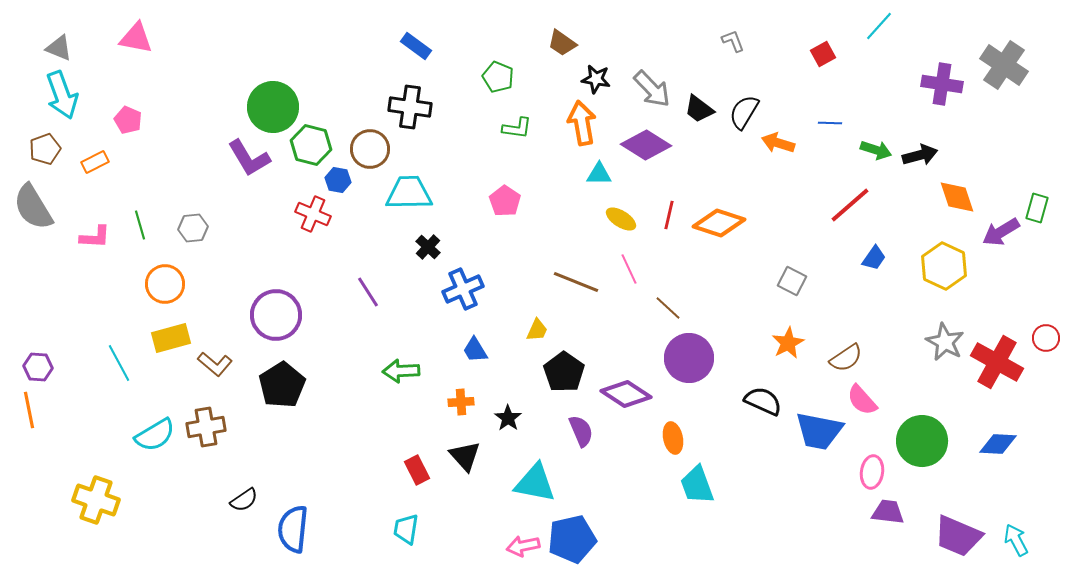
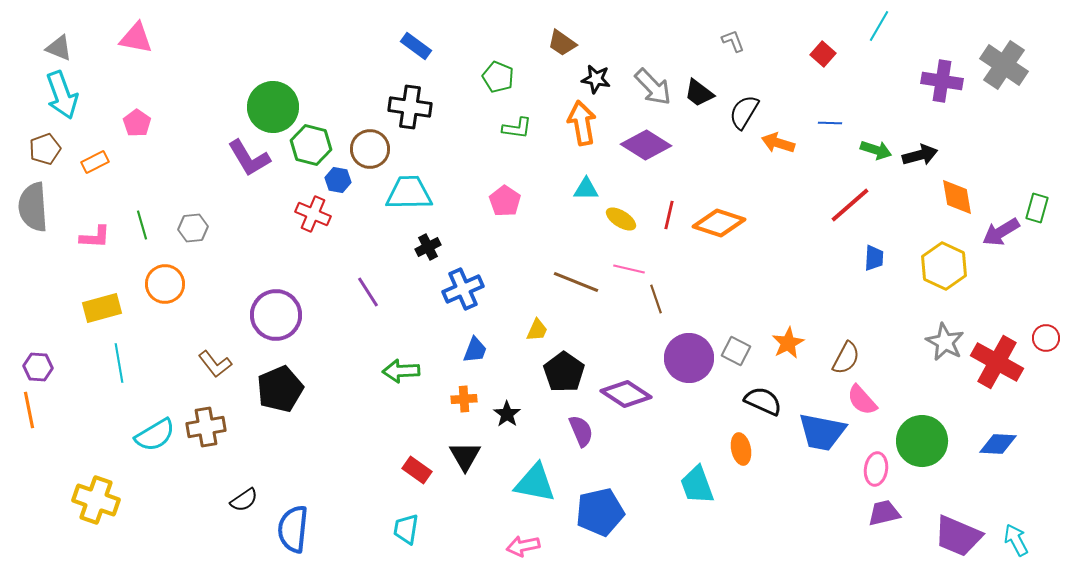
cyan line at (879, 26): rotated 12 degrees counterclockwise
red square at (823, 54): rotated 20 degrees counterclockwise
purple cross at (942, 84): moved 3 px up
gray arrow at (652, 89): moved 1 px right, 2 px up
black trapezoid at (699, 109): moved 16 px up
pink pentagon at (128, 120): moved 9 px right, 3 px down; rotated 12 degrees clockwise
cyan triangle at (599, 174): moved 13 px left, 15 px down
orange diamond at (957, 197): rotated 9 degrees clockwise
gray semicircle at (33, 207): rotated 27 degrees clockwise
green line at (140, 225): moved 2 px right
black cross at (428, 247): rotated 20 degrees clockwise
blue trapezoid at (874, 258): rotated 32 degrees counterclockwise
pink line at (629, 269): rotated 52 degrees counterclockwise
gray square at (792, 281): moved 56 px left, 70 px down
brown line at (668, 308): moved 12 px left, 9 px up; rotated 28 degrees clockwise
yellow rectangle at (171, 338): moved 69 px left, 30 px up
blue trapezoid at (475, 350): rotated 128 degrees counterclockwise
brown semicircle at (846, 358): rotated 28 degrees counterclockwise
cyan line at (119, 363): rotated 18 degrees clockwise
brown L-shape at (215, 364): rotated 12 degrees clockwise
black pentagon at (282, 385): moved 2 px left, 4 px down; rotated 9 degrees clockwise
orange cross at (461, 402): moved 3 px right, 3 px up
black star at (508, 418): moved 1 px left, 4 px up
blue trapezoid at (819, 431): moved 3 px right, 1 px down
orange ellipse at (673, 438): moved 68 px right, 11 px down
black triangle at (465, 456): rotated 12 degrees clockwise
red rectangle at (417, 470): rotated 28 degrees counterclockwise
pink ellipse at (872, 472): moved 4 px right, 3 px up
purple trapezoid at (888, 512): moved 4 px left, 1 px down; rotated 20 degrees counterclockwise
blue pentagon at (572, 539): moved 28 px right, 27 px up
